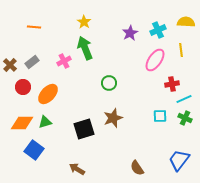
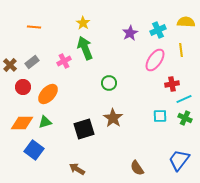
yellow star: moved 1 px left, 1 px down
brown star: rotated 18 degrees counterclockwise
